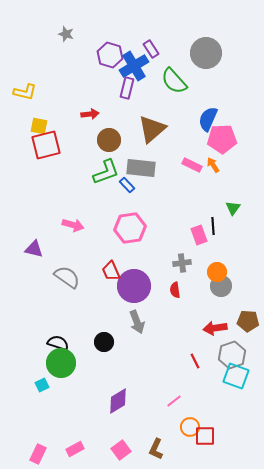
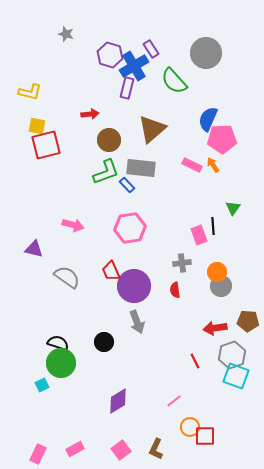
yellow L-shape at (25, 92): moved 5 px right
yellow square at (39, 126): moved 2 px left
